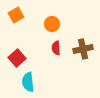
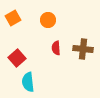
orange square: moved 3 px left, 3 px down
orange circle: moved 4 px left, 4 px up
brown cross: rotated 18 degrees clockwise
